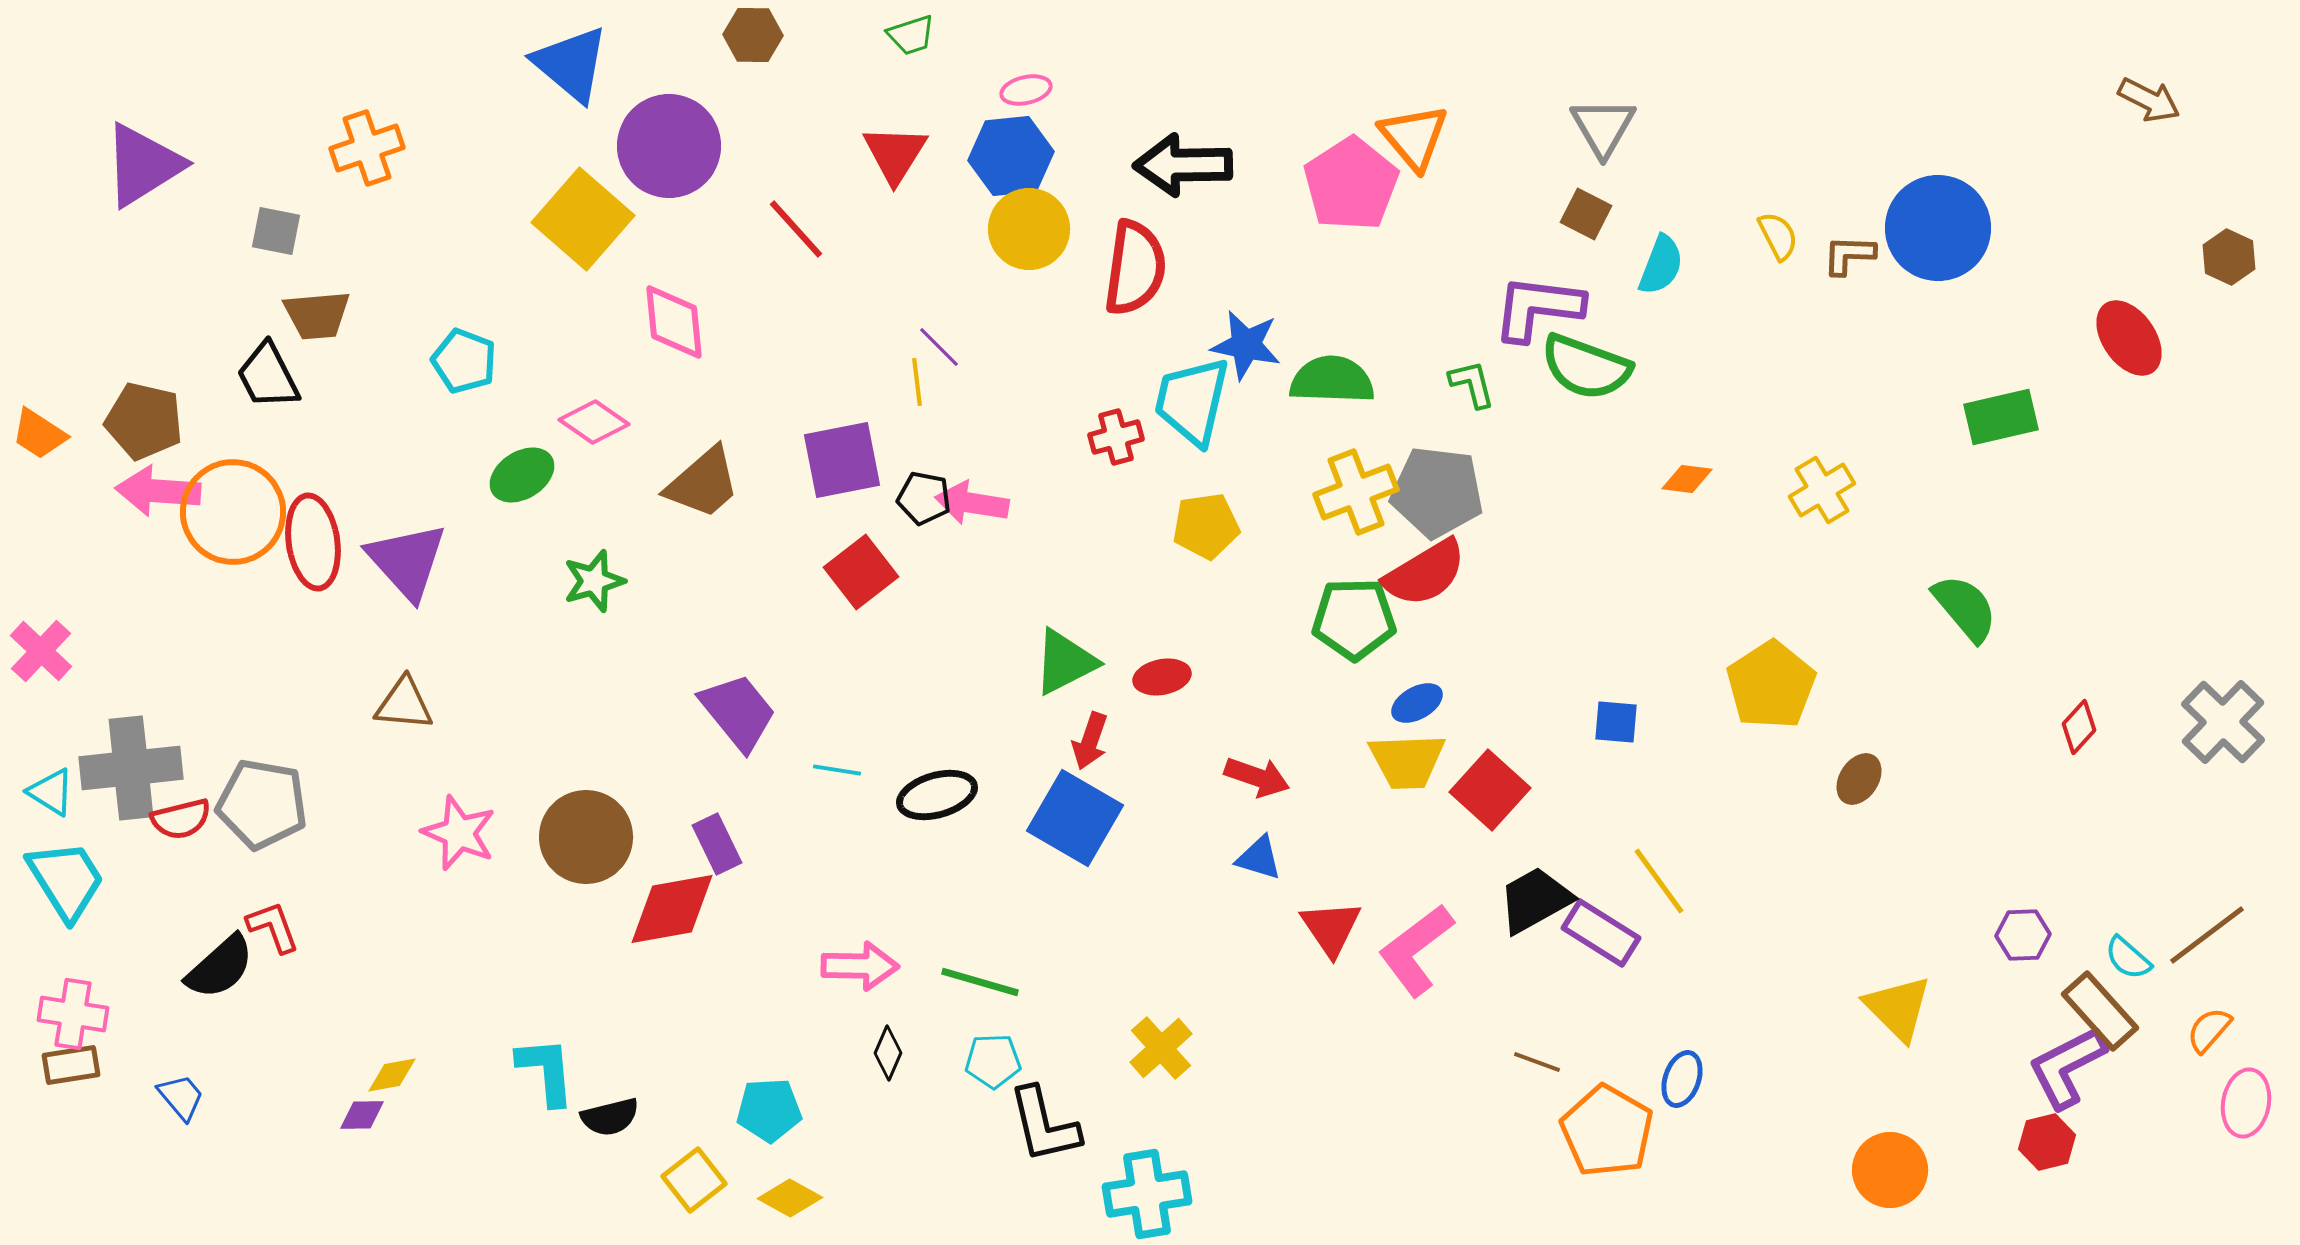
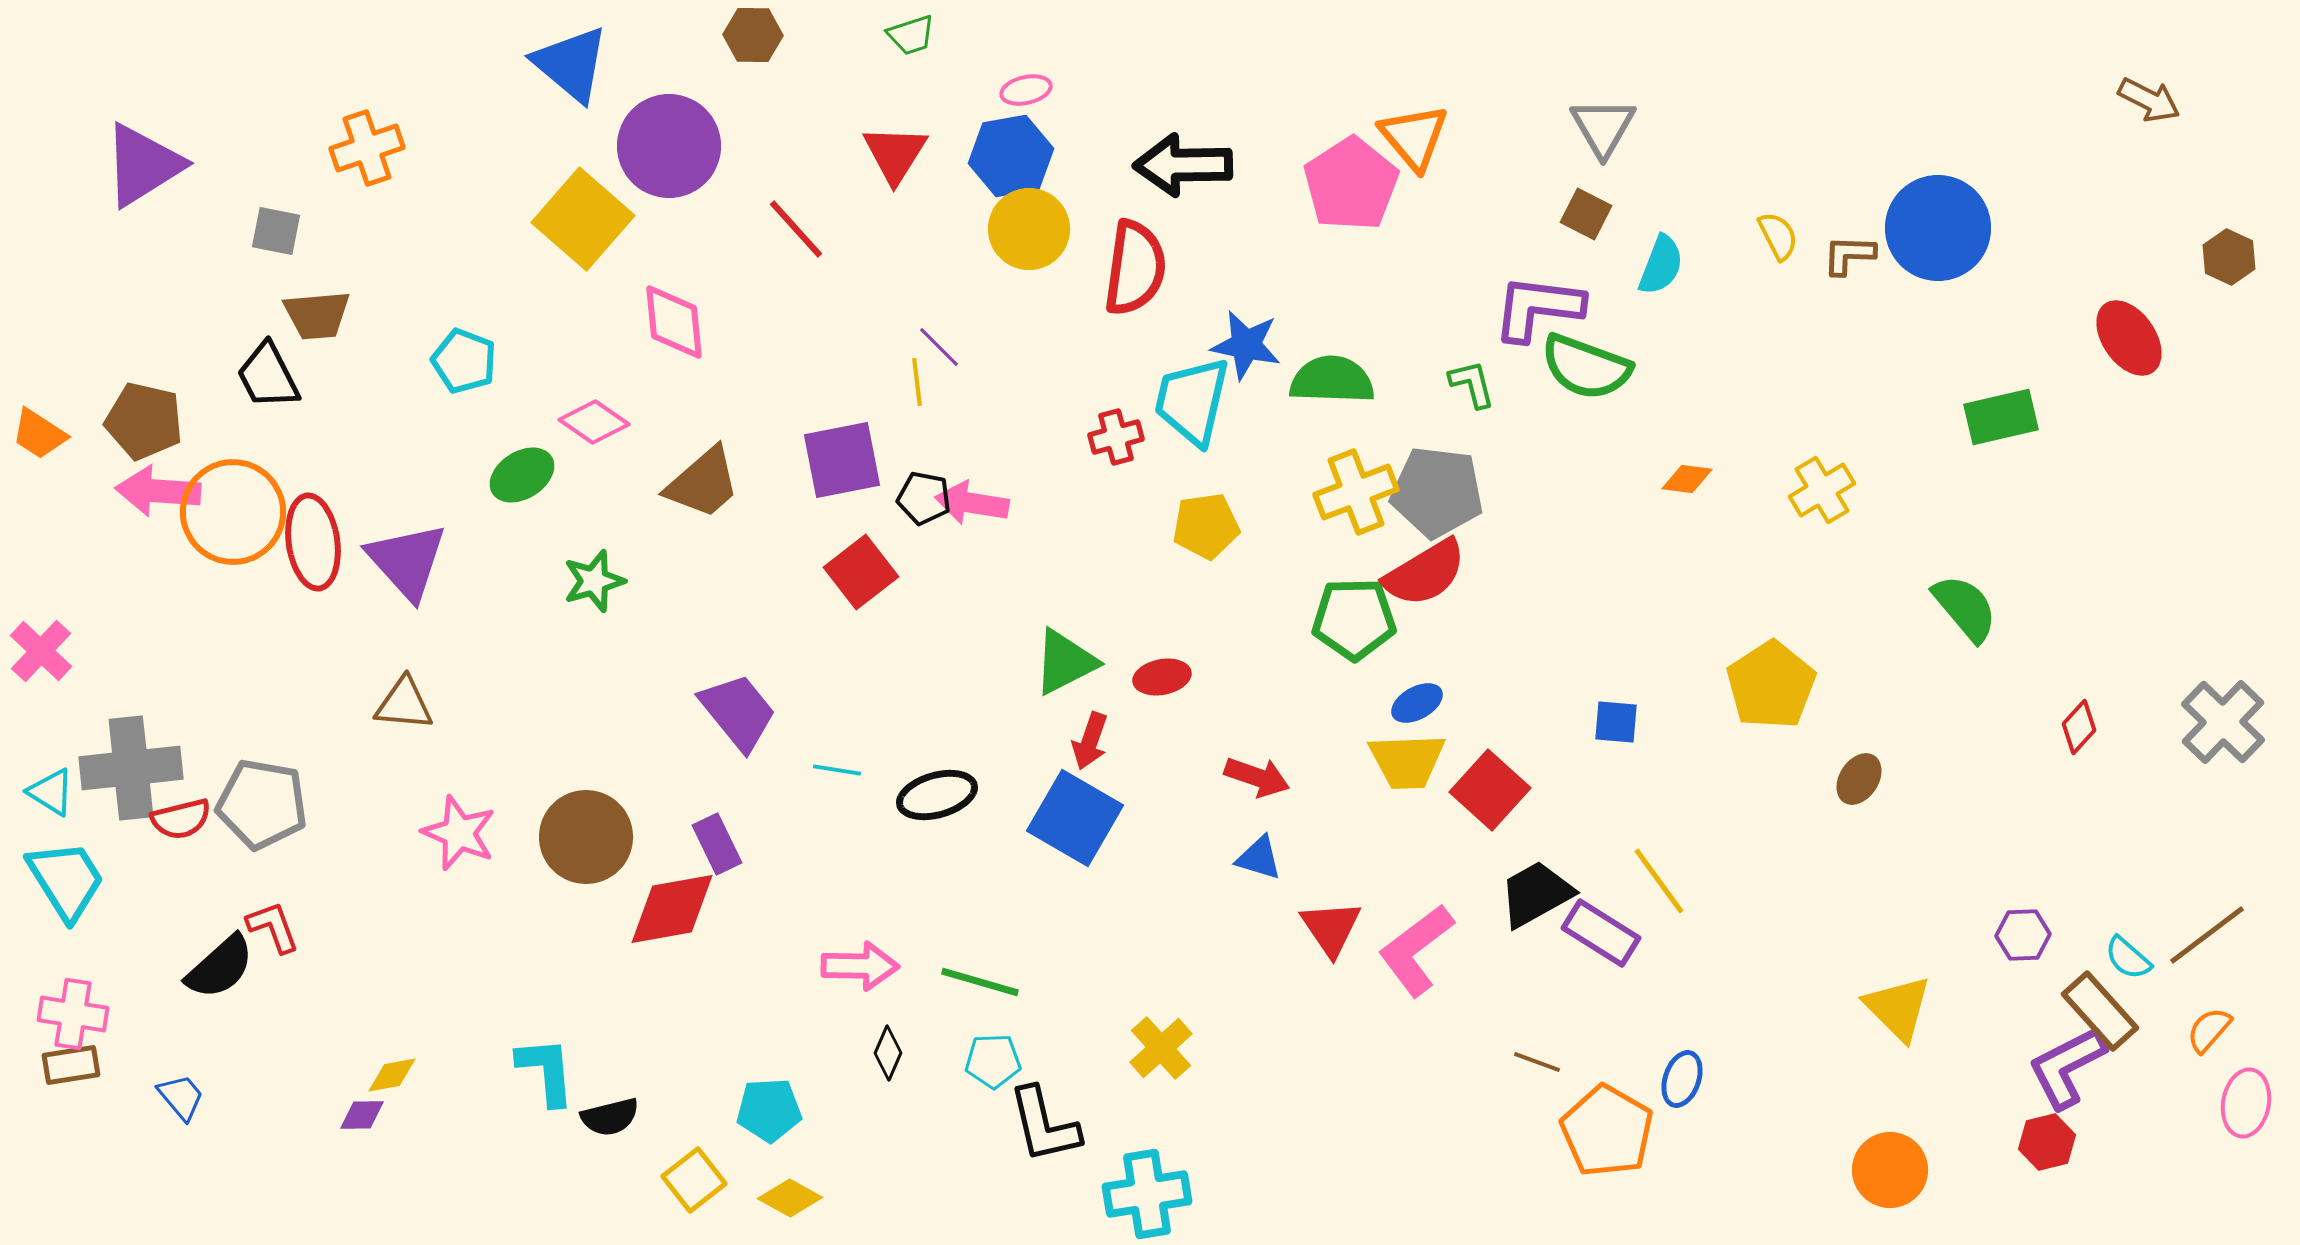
blue hexagon at (1011, 156): rotated 4 degrees counterclockwise
black trapezoid at (1535, 900): moved 1 px right, 6 px up
